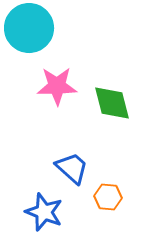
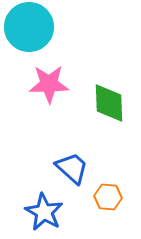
cyan circle: moved 1 px up
pink star: moved 8 px left, 2 px up
green diamond: moved 3 px left; rotated 12 degrees clockwise
blue star: rotated 9 degrees clockwise
